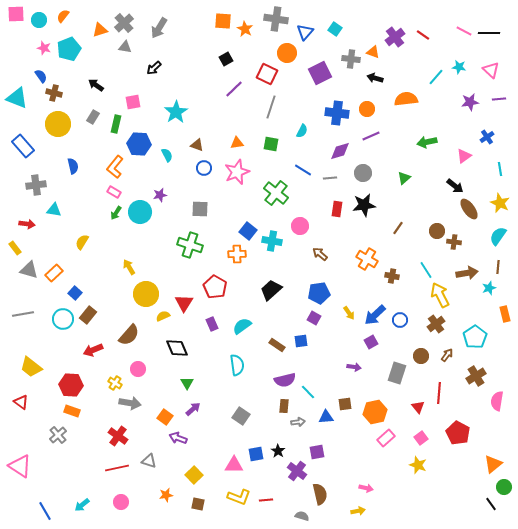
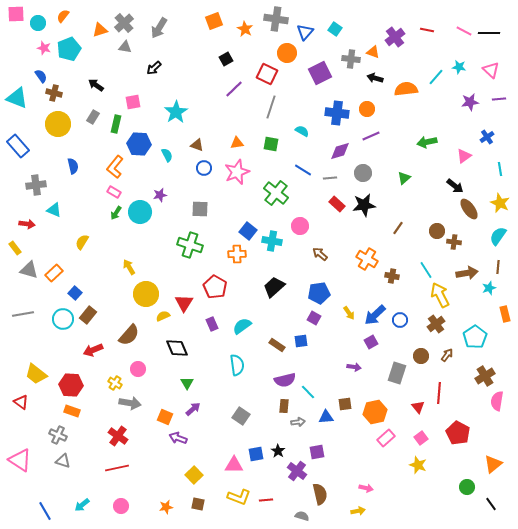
cyan circle at (39, 20): moved 1 px left, 3 px down
orange square at (223, 21): moved 9 px left; rotated 24 degrees counterclockwise
red line at (423, 35): moved 4 px right, 5 px up; rotated 24 degrees counterclockwise
orange semicircle at (406, 99): moved 10 px up
cyan semicircle at (302, 131): rotated 88 degrees counterclockwise
blue rectangle at (23, 146): moved 5 px left
red rectangle at (337, 209): moved 5 px up; rotated 56 degrees counterclockwise
cyan triangle at (54, 210): rotated 14 degrees clockwise
black trapezoid at (271, 290): moved 3 px right, 3 px up
yellow trapezoid at (31, 367): moved 5 px right, 7 px down
brown cross at (476, 376): moved 9 px right
orange square at (165, 417): rotated 14 degrees counterclockwise
gray cross at (58, 435): rotated 24 degrees counterclockwise
gray triangle at (149, 461): moved 86 px left
pink triangle at (20, 466): moved 6 px up
green circle at (504, 487): moved 37 px left
orange star at (166, 495): moved 12 px down
pink circle at (121, 502): moved 4 px down
